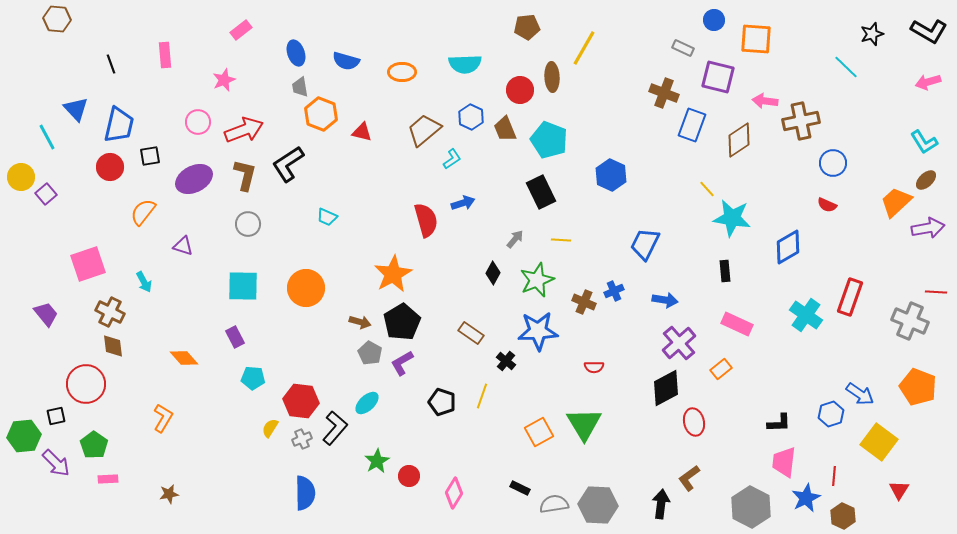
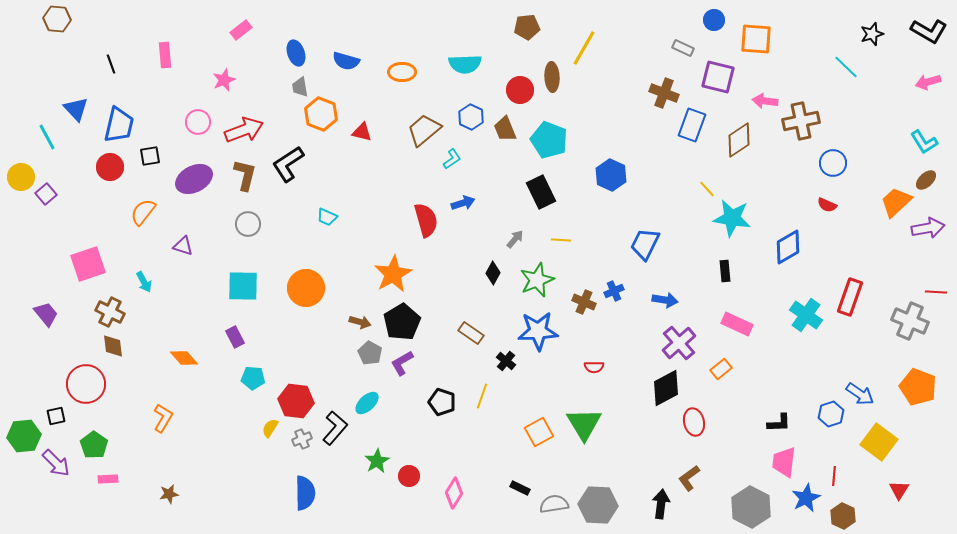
red hexagon at (301, 401): moved 5 px left
